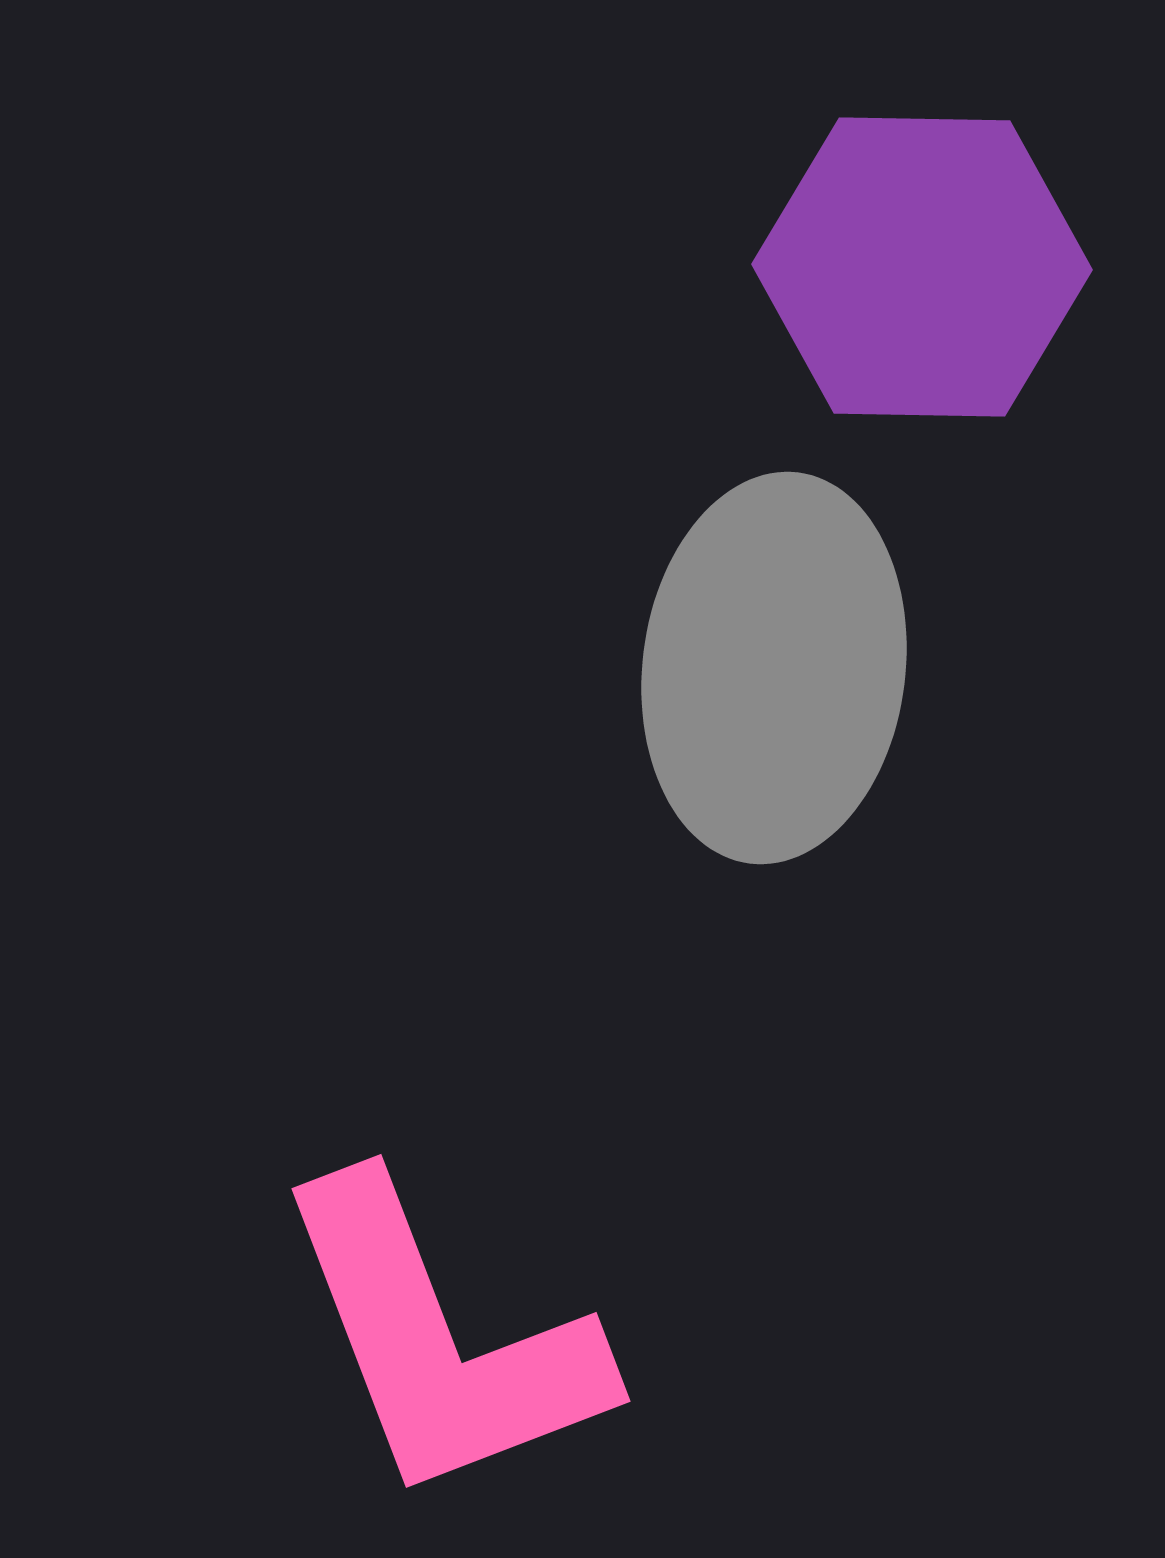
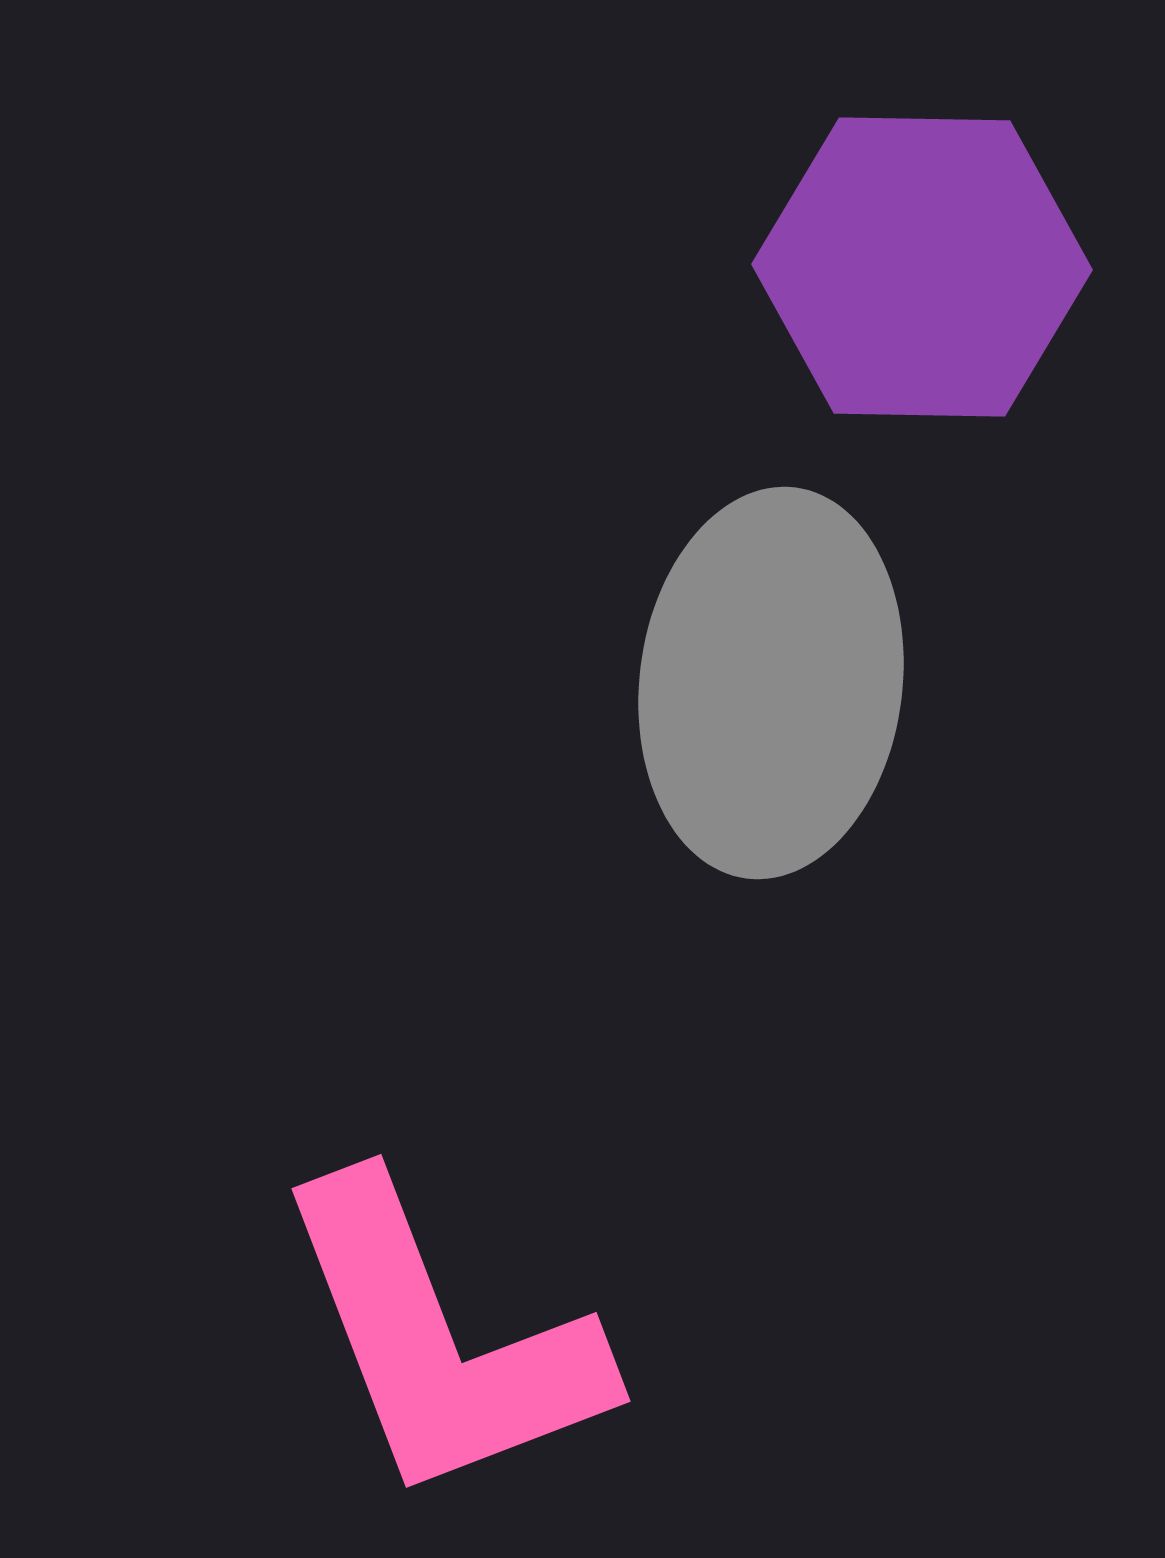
gray ellipse: moved 3 px left, 15 px down
